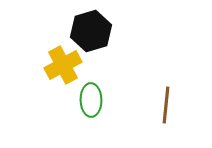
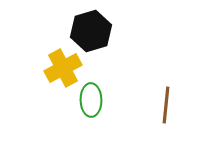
yellow cross: moved 3 px down
